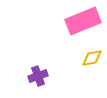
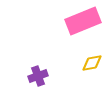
yellow diamond: moved 5 px down
